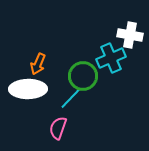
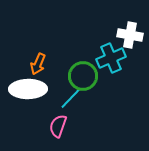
pink semicircle: moved 2 px up
